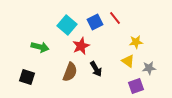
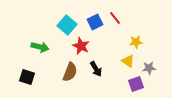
red star: rotated 24 degrees counterclockwise
purple square: moved 2 px up
